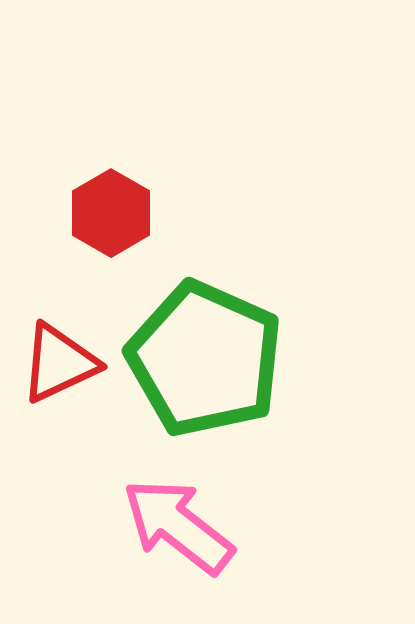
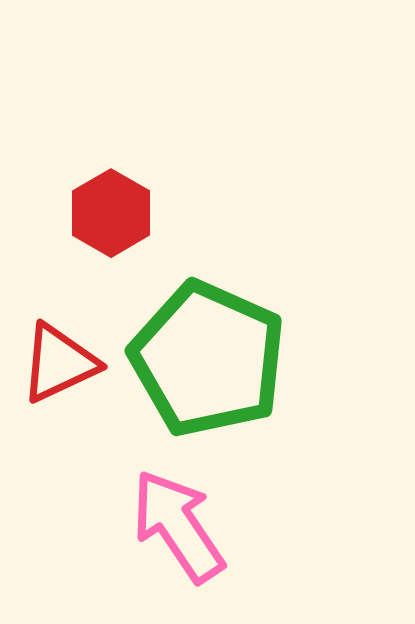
green pentagon: moved 3 px right
pink arrow: rotated 18 degrees clockwise
